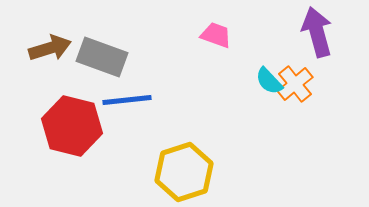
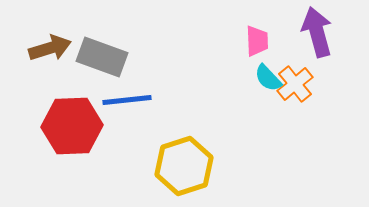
pink trapezoid: moved 41 px right, 6 px down; rotated 68 degrees clockwise
cyan semicircle: moved 1 px left, 3 px up
red hexagon: rotated 16 degrees counterclockwise
yellow hexagon: moved 6 px up
